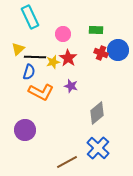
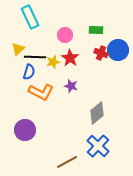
pink circle: moved 2 px right, 1 px down
red star: moved 2 px right
blue cross: moved 2 px up
